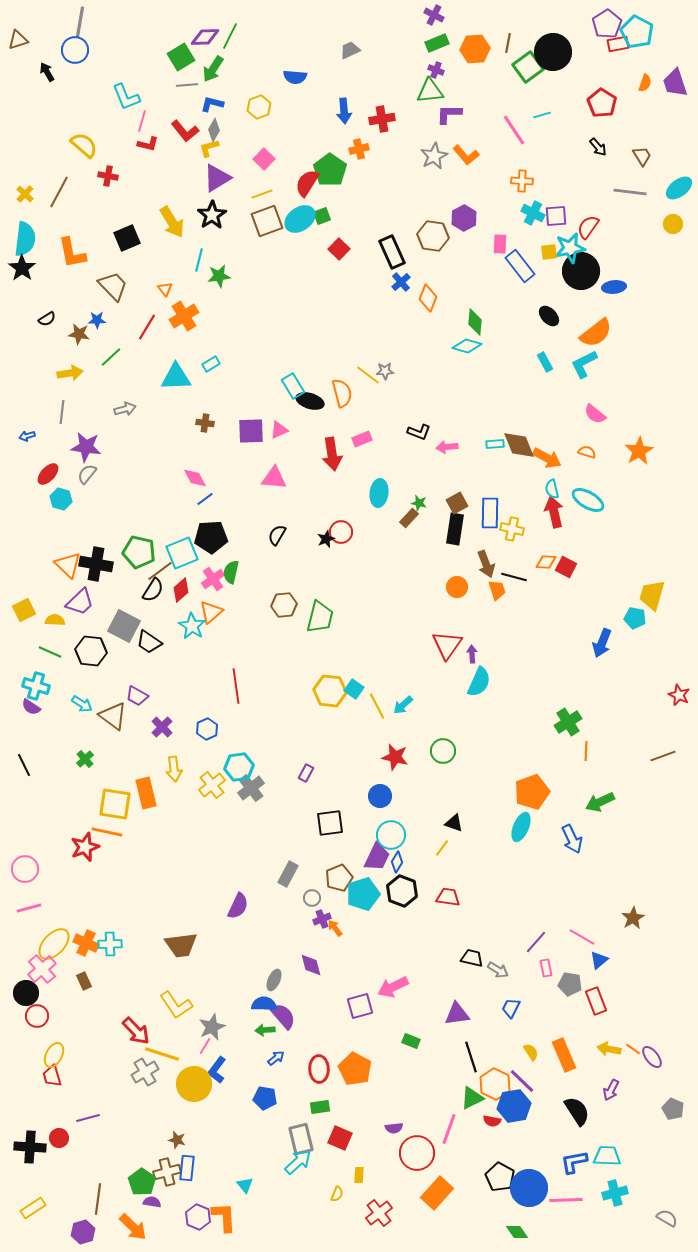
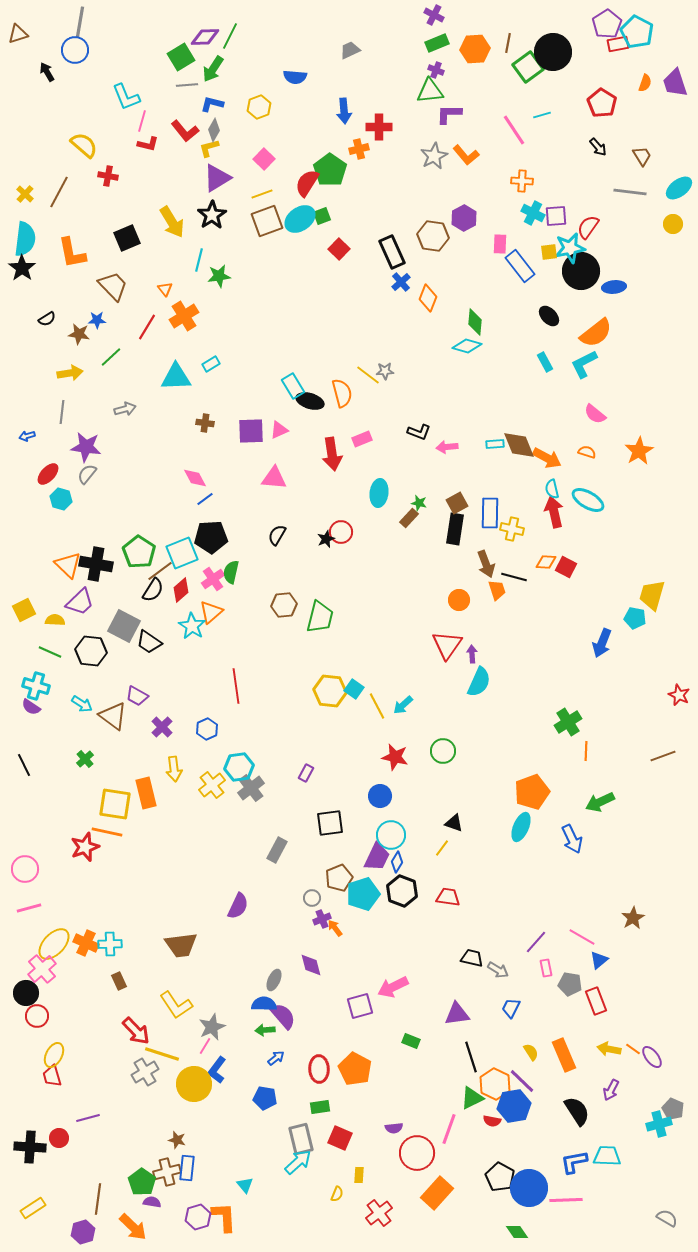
brown triangle at (18, 40): moved 6 px up
red cross at (382, 119): moved 3 px left, 8 px down; rotated 10 degrees clockwise
green pentagon at (139, 552): rotated 20 degrees clockwise
orange circle at (457, 587): moved 2 px right, 13 px down
gray rectangle at (288, 874): moved 11 px left, 24 px up
brown rectangle at (84, 981): moved 35 px right
cyan cross at (615, 1193): moved 44 px right, 69 px up
purple hexagon at (198, 1217): rotated 20 degrees clockwise
